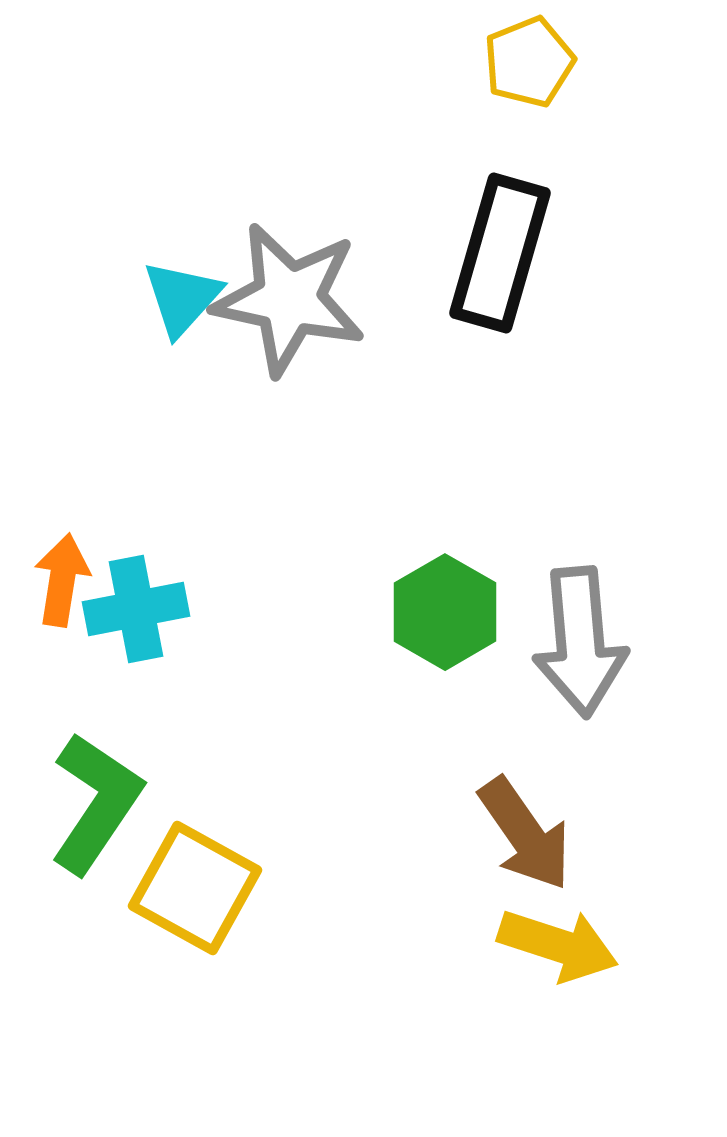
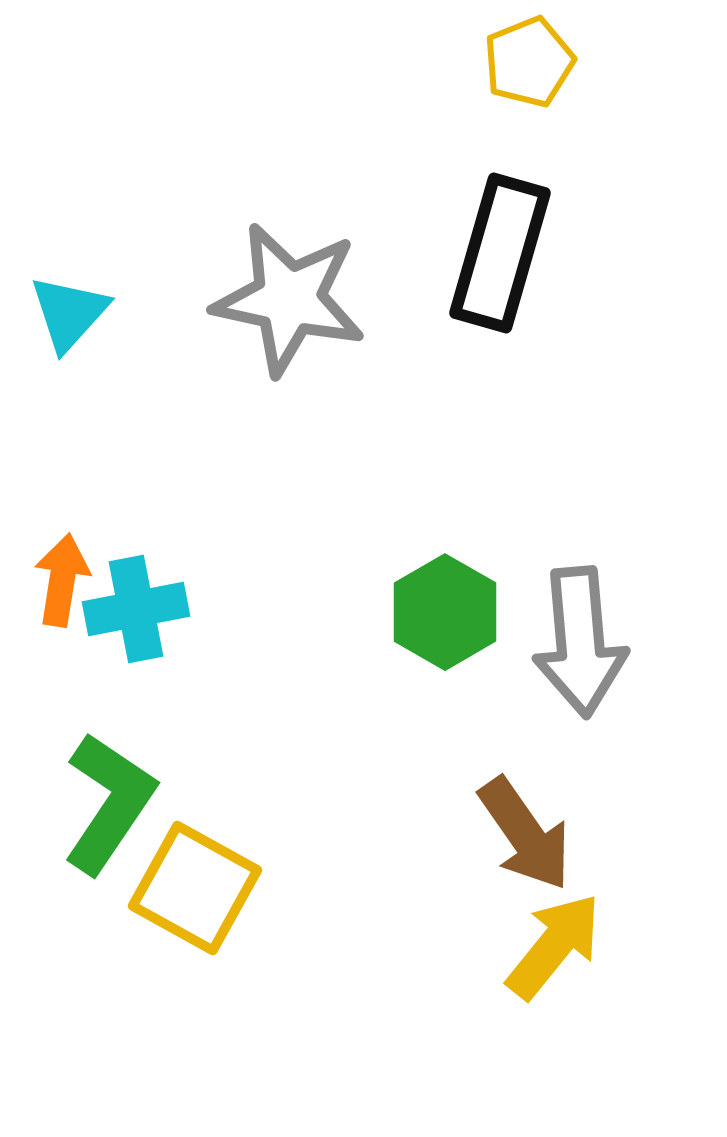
cyan triangle: moved 113 px left, 15 px down
green L-shape: moved 13 px right
yellow arrow: moved 4 px left, 1 px down; rotated 69 degrees counterclockwise
